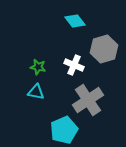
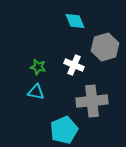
cyan diamond: rotated 15 degrees clockwise
gray hexagon: moved 1 px right, 2 px up
gray cross: moved 4 px right, 1 px down; rotated 28 degrees clockwise
